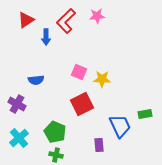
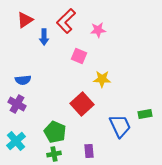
pink star: moved 1 px right, 14 px down
red triangle: moved 1 px left
blue arrow: moved 2 px left
pink square: moved 16 px up
blue semicircle: moved 13 px left
red square: rotated 15 degrees counterclockwise
cyan cross: moved 3 px left, 3 px down
purple rectangle: moved 10 px left, 6 px down
green cross: moved 2 px left, 1 px up; rotated 24 degrees counterclockwise
